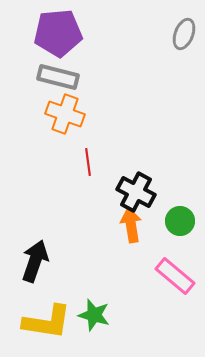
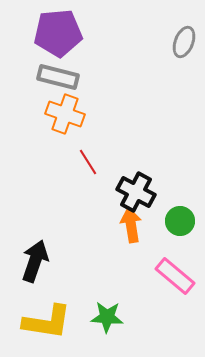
gray ellipse: moved 8 px down
red line: rotated 24 degrees counterclockwise
green star: moved 13 px right, 2 px down; rotated 12 degrees counterclockwise
